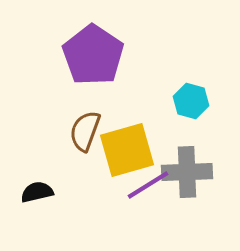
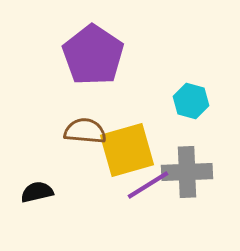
brown semicircle: rotated 75 degrees clockwise
